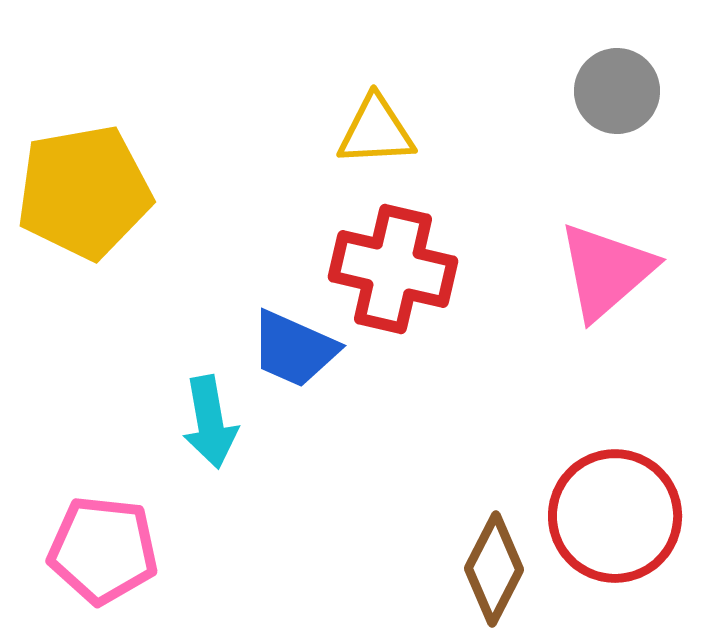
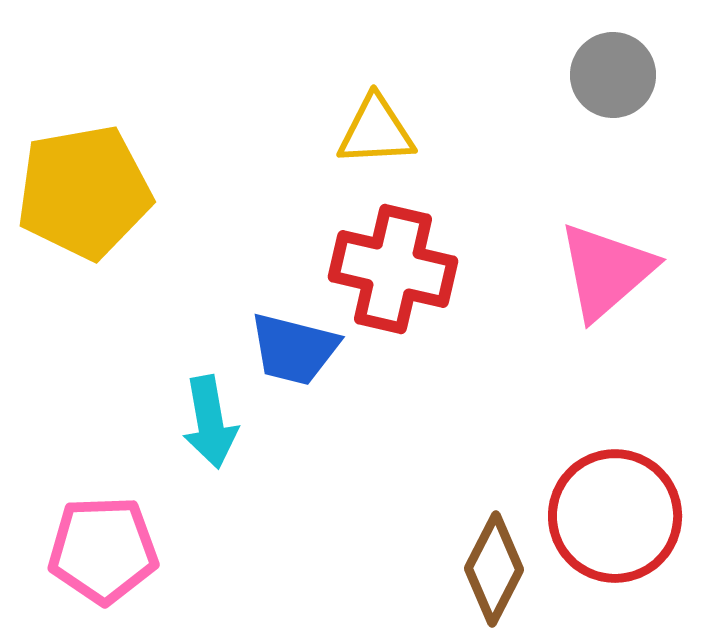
gray circle: moved 4 px left, 16 px up
blue trapezoid: rotated 10 degrees counterclockwise
pink pentagon: rotated 8 degrees counterclockwise
